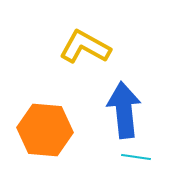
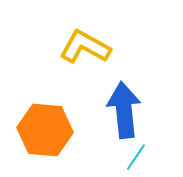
cyan line: rotated 64 degrees counterclockwise
